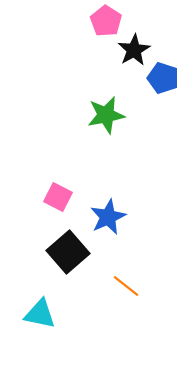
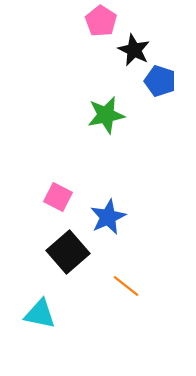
pink pentagon: moved 5 px left
black star: rotated 16 degrees counterclockwise
blue pentagon: moved 3 px left, 3 px down
